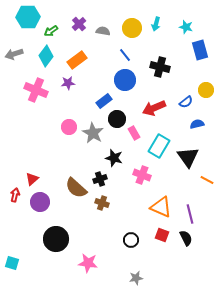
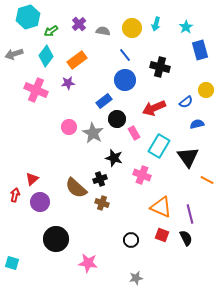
cyan hexagon at (28, 17): rotated 15 degrees counterclockwise
cyan star at (186, 27): rotated 24 degrees clockwise
